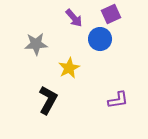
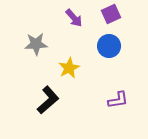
blue circle: moved 9 px right, 7 px down
black L-shape: rotated 20 degrees clockwise
